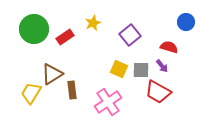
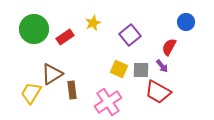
red semicircle: rotated 78 degrees counterclockwise
